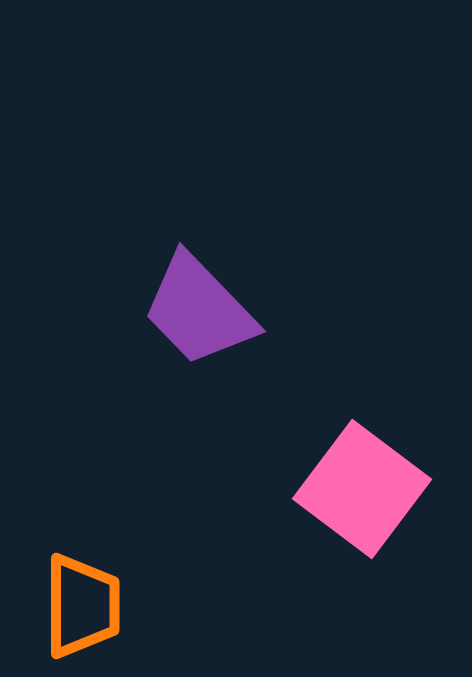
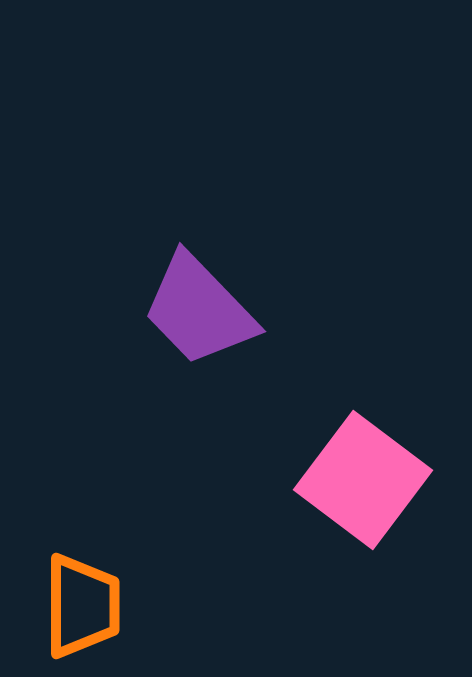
pink square: moved 1 px right, 9 px up
